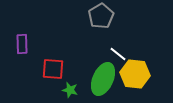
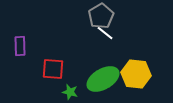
purple rectangle: moved 2 px left, 2 px down
white line: moved 13 px left, 21 px up
yellow hexagon: moved 1 px right
green ellipse: rotated 36 degrees clockwise
green star: moved 2 px down
